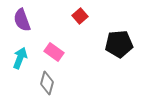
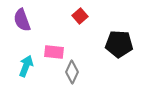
black pentagon: rotated 8 degrees clockwise
pink rectangle: rotated 30 degrees counterclockwise
cyan arrow: moved 6 px right, 8 px down
gray diamond: moved 25 px right, 11 px up; rotated 10 degrees clockwise
